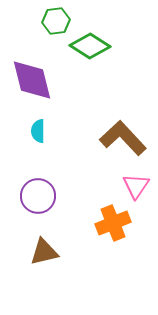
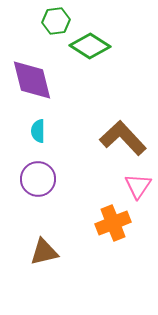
pink triangle: moved 2 px right
purple circle: moved 17 px up
